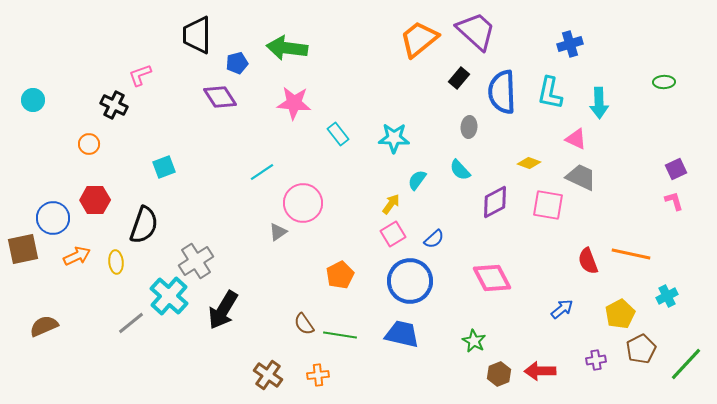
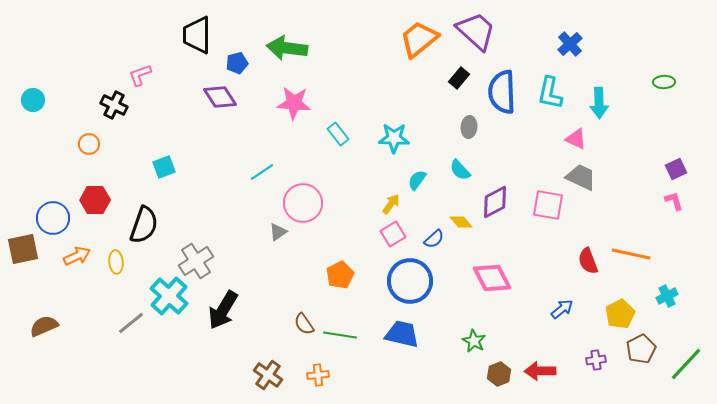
blue cross at (570, 44): rotated 25 degrees counterclockwise
yellow diamond at (529, 163): moved 68 px left, 59 px down; rotated 30 degrees clockwise
